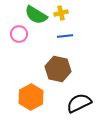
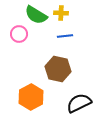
yellow cross: rotated 16 degrees clockwise
